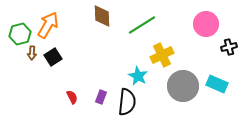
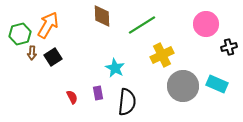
cyan star: moved 23 px left, 8 px up
purple rectangle: moved 3 px left, 4 px up; rotated 32 degrees counterclockwise
